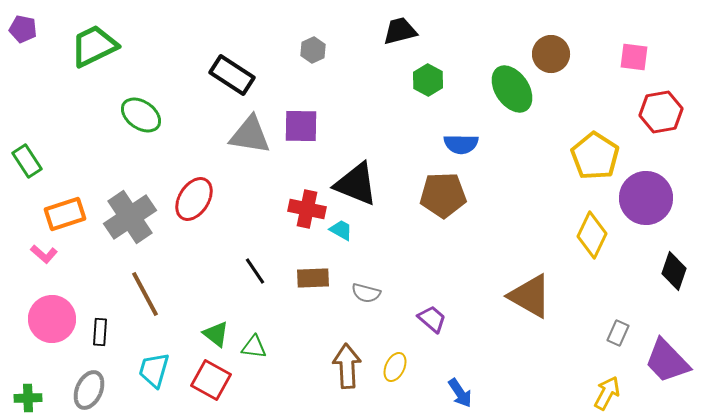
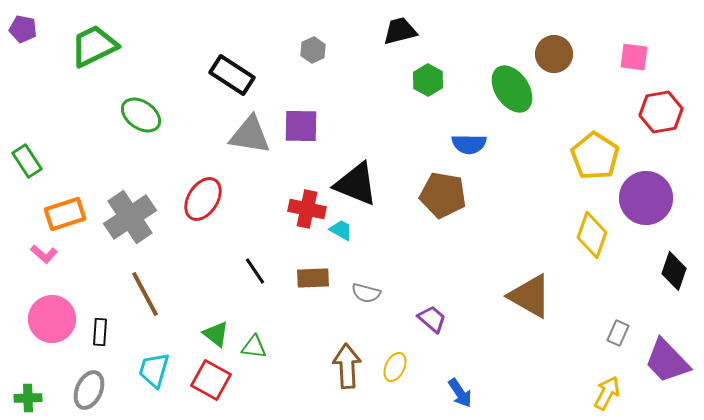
brown circle at (551, 54): moved 3 px right
blue semicircle at (461, 144): moved 8 px right
brown pentagon at (443, 195): rotated 12 degrees clockwise
red ellipse at (194, 199): moved 9 px right
yellow diamond at (592, 235): rotated 6 degrees counterclockwise
